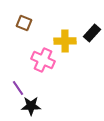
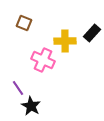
black star: rotated 30 degrees clockwise
